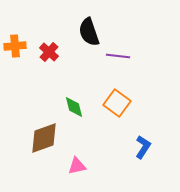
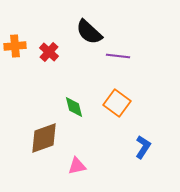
black semicircle: rotated 28 degrees counterclockwise
